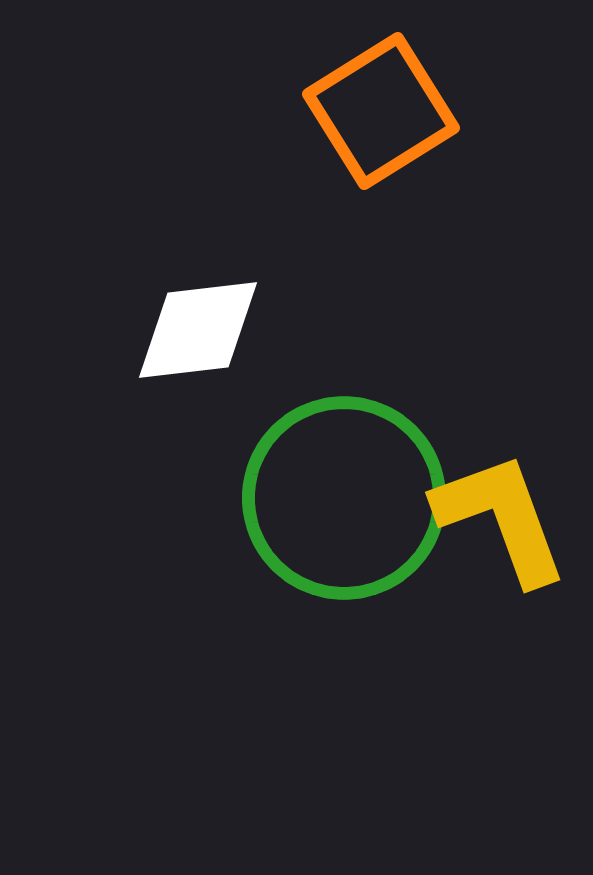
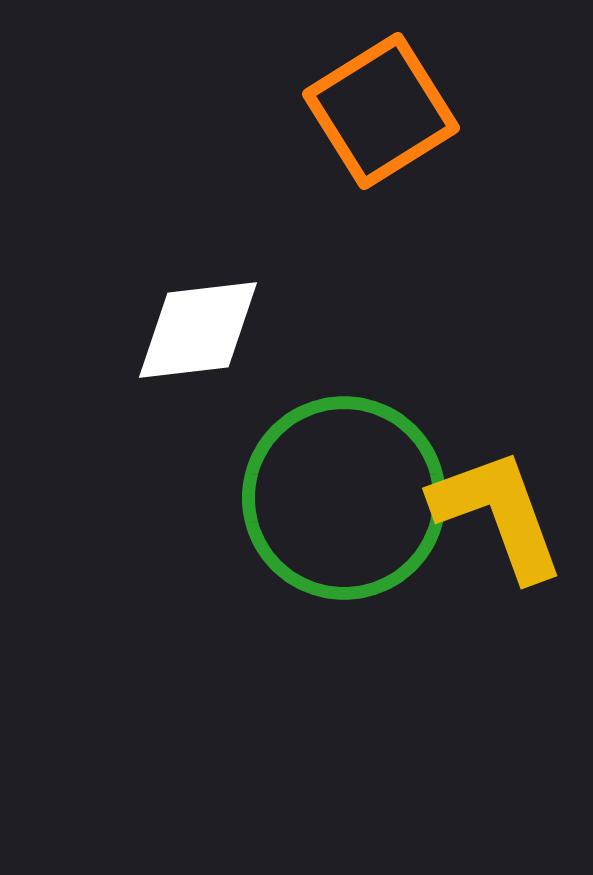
yellow L-shape: moved 3 px left, 4 px up
